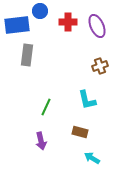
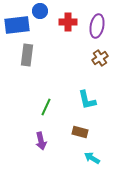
purple ellipse: rotated 35 degrees clockwise
brown cross: moved 8 px up; rotated 14 degrees counterclockwise
